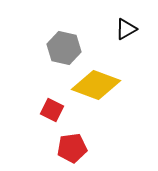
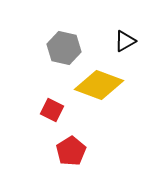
black triangle: moved 1 px left, 12 px down
yellow diamond: moved 3 px right
red pentagon: moved 1 px left, 3 px down; rotated 24 degrees counterclockwise
